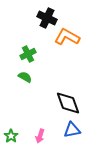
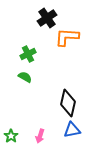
black cross: rotated 30 degrees clockwise
orange L-shape: rotated 25 degrees counterclockwise
black diamond: rotated 32 degrees clockwise
